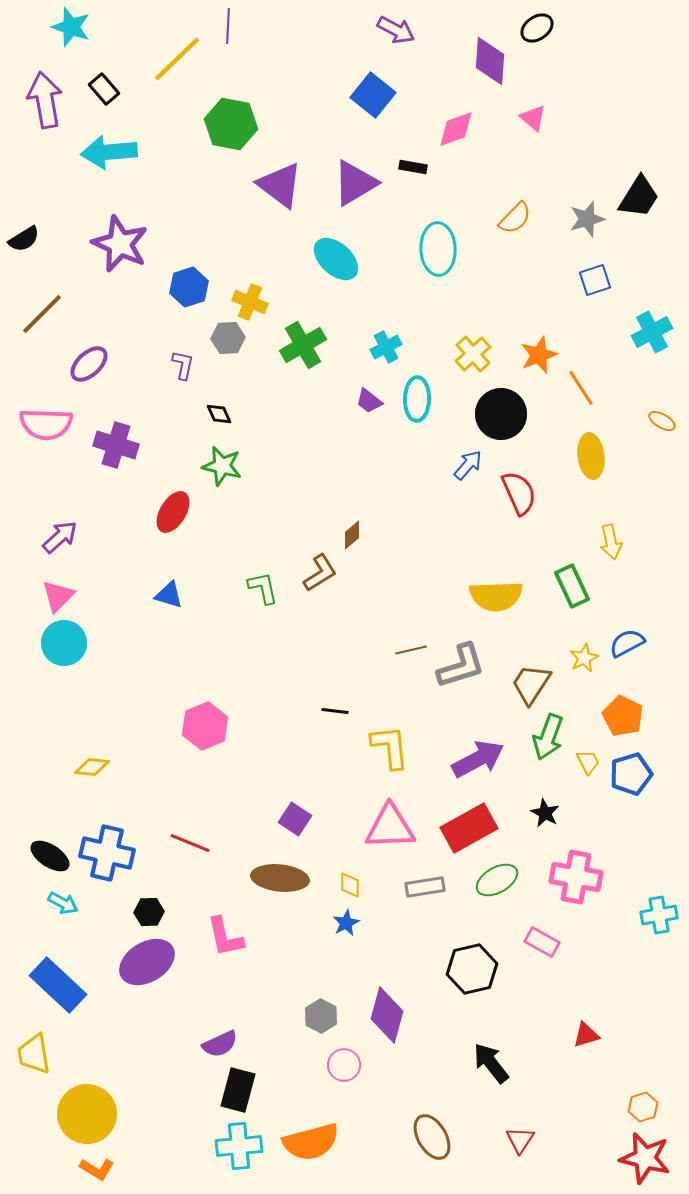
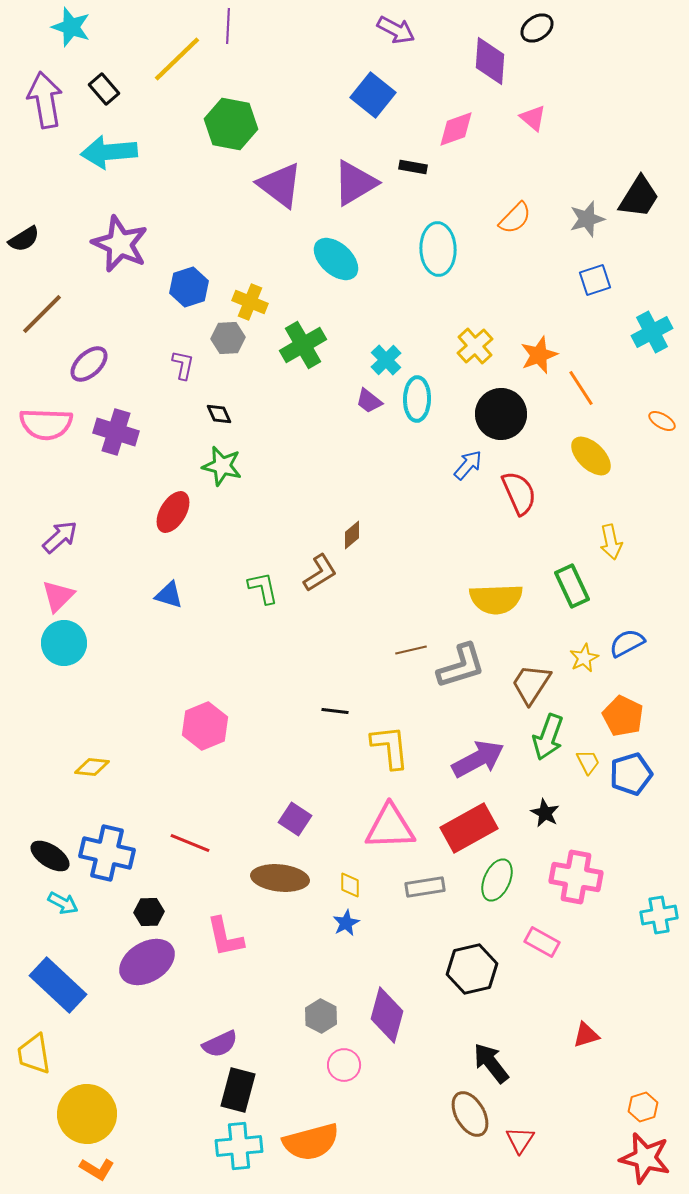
cyan cross at (386, 347): moved 13 px down; rotated 16 degrees counterclockwise
yellow cross at (473, 354): moved 2 px right, 8 px up
purple cross at (116, 445): moved 13 px up
yellow ellipse at (591, 456): rotated 39 degrees counterclockwise
yellow semicircle at (496, 596): moved 3 px down
green ellipse at (497, 880): rotated 36 degrees counterclockwise
brown ellipse at (432, 1137): moved 38 px right, 23 px up
